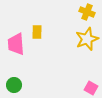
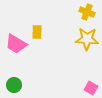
yellow star: rotated 25 degrees clockwise
pink trapezoid: rotated 55 degrees counterclockwise
